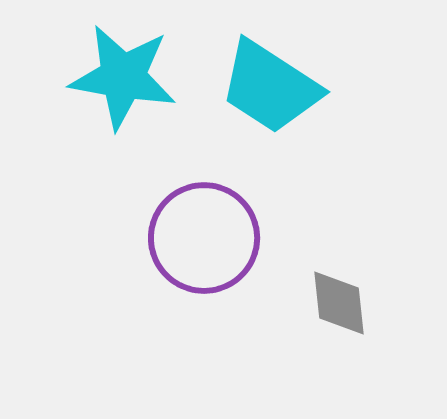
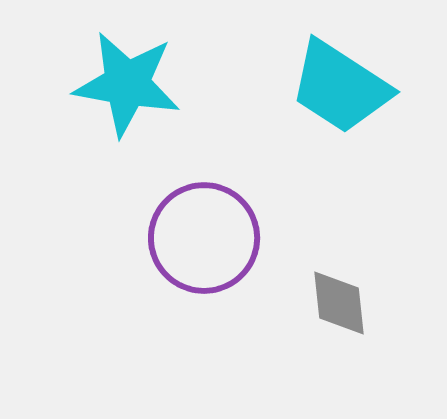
cyan star: moved 4 px right, 7 px down
cyan trapezoid: moved 70 px right
